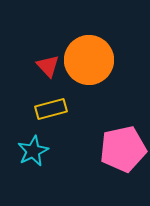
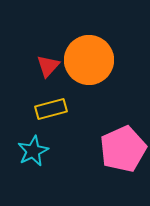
red triangle: rotated 25 degrees clockwise
pink pentagon: rotated 12 degrees counterclockwise
